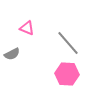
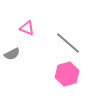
gray line: rotated 8 degrees counterclockwise
pink hexagon: rotated 20 degrees counterclockwise
